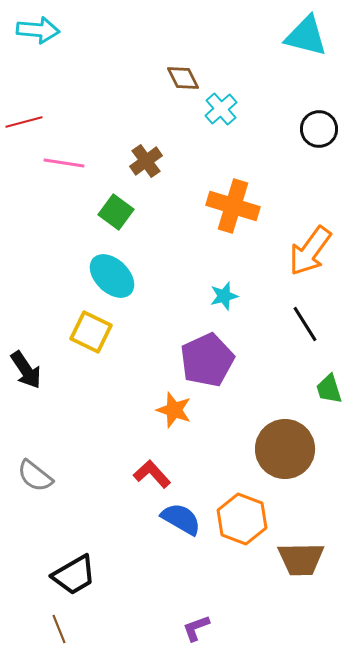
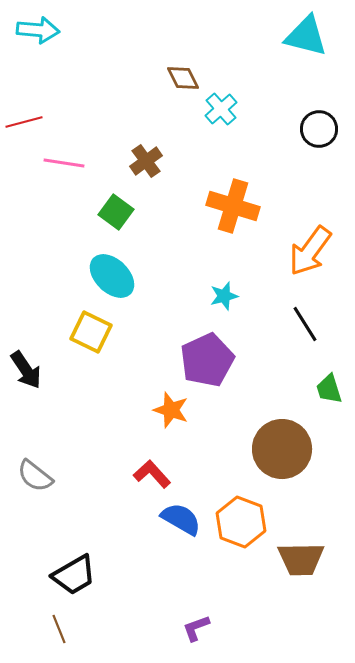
orange star: moved 3 px left
brown circle: moved 3 px left
orange hexagon: moved 1 px left, 3 px down
